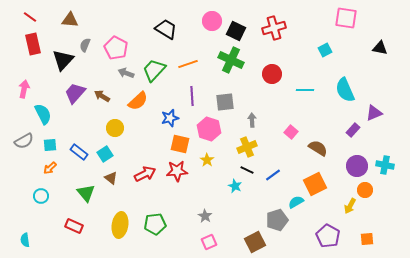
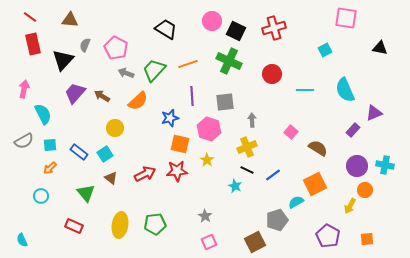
green cross at (231, 60): moved 2 px left, 1 px down
cyan semicircle at (25, 240): moved 3 px left; rotated 16 degrees counterclockwise
